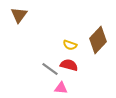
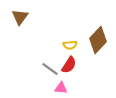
brown triangle: moved 1 px right, 2 px down
yellow semicircle: rotated 24 degrees counterclockwise
red semicircle: rotated 108 degrees clockwise
